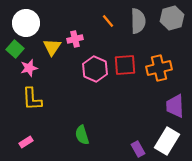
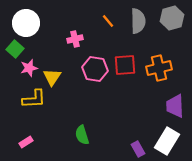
yellow triangle: moved 30 px down
pink hexagon: rotated 15 degrees counterclockwise
yellow L-shape: moved 2 px right; rotated 90 degrees counterclockwise
